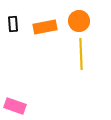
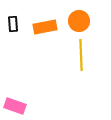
yellow line: moved 1 px down
